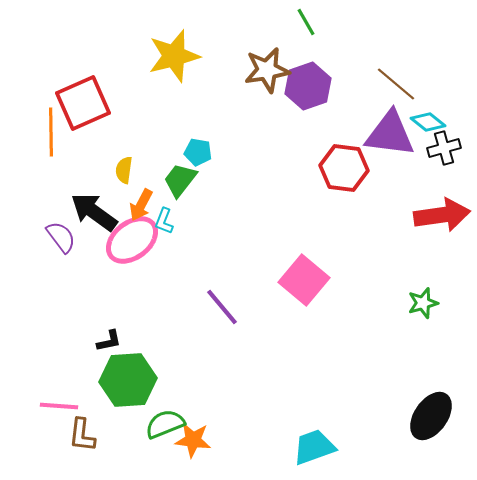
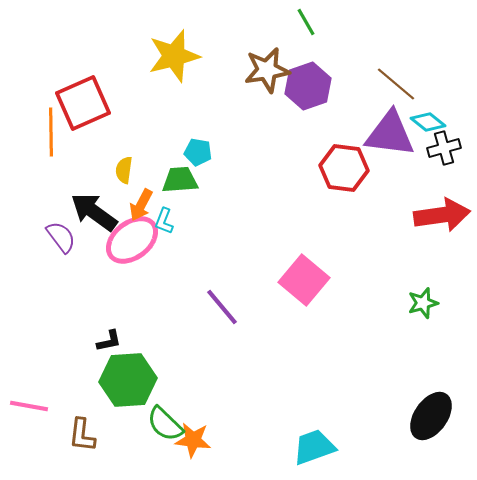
green trapezoid: rotated 48 degrees clockwise
pink line: moved 30 px left; rotated 6 degrees clockwise
green semicircle: rotated 114 degrees counterclockwise
